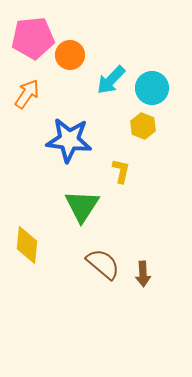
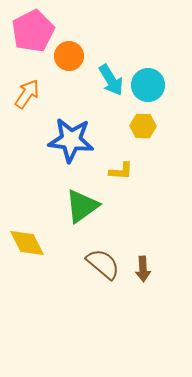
pink pentagon: moved 7 px up; rotated 21 degrees counterclockwise
orange circle: moved 1 px left, 1 px down
cyan arrow: rotated 76 degrees counterclockwise
cyan circle: moved 4 px left, 3 px up
yellow hexagon: rotated 20 degrees counterclockwise
blue star: moved 2 px right
yellow L-shape: rotated 80 degrees clockwise
green triangle: rotated 21 degrees clockwise
yellow diamond: moved 2 px up; rotated 33 degrees counterclockwise
brown arrow: moved 5 px up
